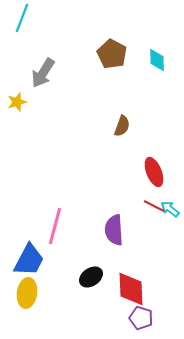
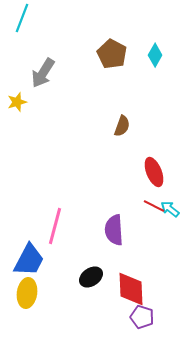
cyan diamond: moved 2 px left, 5 px up; rotated 30 degrees clockwise
purple pentagon: moved 1 px right, 1 px up
